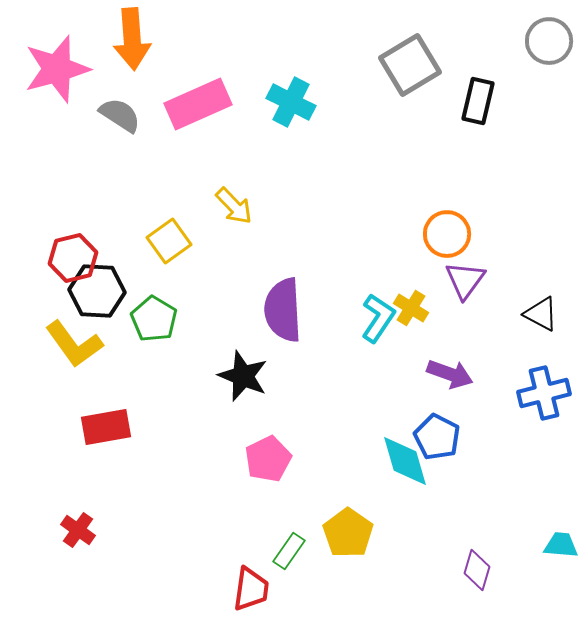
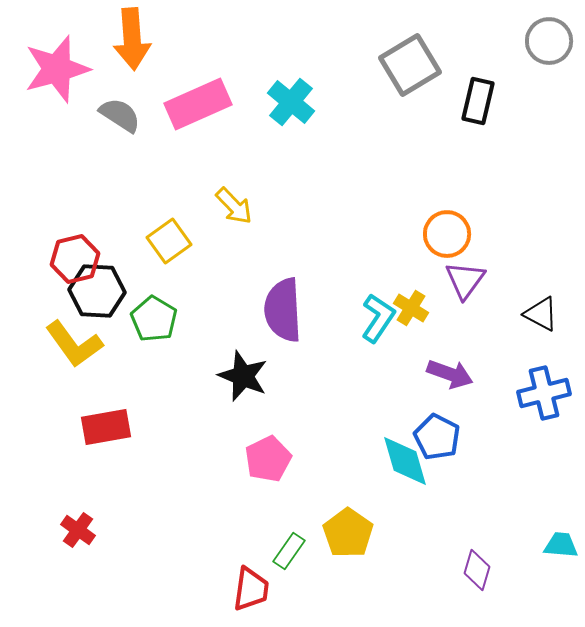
cyan cross: rotated 12 degrees clockwise
red hexagon: moved 2 px right, 1 px down
